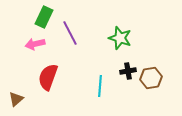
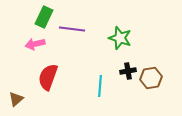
purple line: moved 2 px right, 4 px up; rotated 55 degrees counterclockwise
